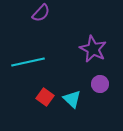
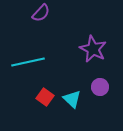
purple circle: moved 3 px down
